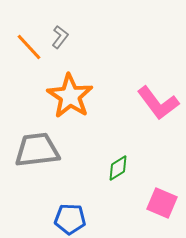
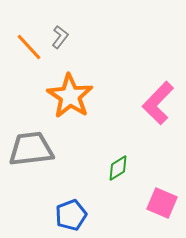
pink L-shape: rotated 81 degrees clockwise
gray trapezoid: moved 6 px left, 1 px up
blue pentagon: moved 1 px right, 4 px up; rotated 24 degrees counterclockwise
